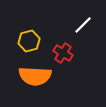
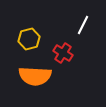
white line: rotated 18 degrees counterclockwise
yellow hexagon: moved 2 px up
